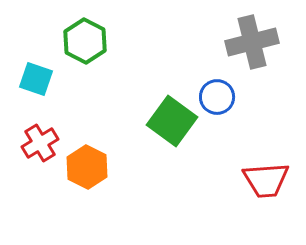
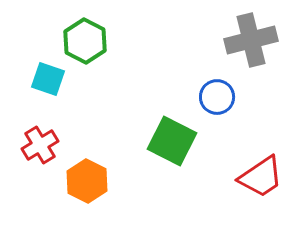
gray cross: moved 1 px left, 2 px up
cyan square: moved 12 px right
green square: moved 20 px down; rotated 9 degrees counterclockwise
red cross: moved 2 px down
orange hexagon: moved 14 px down
red trapezoid: moved 5 px left, 3 px up; rotated 30 degrees counterclockwise
